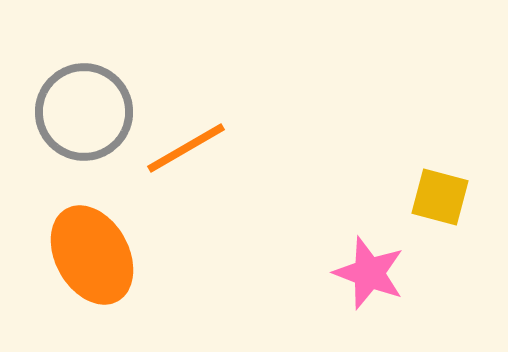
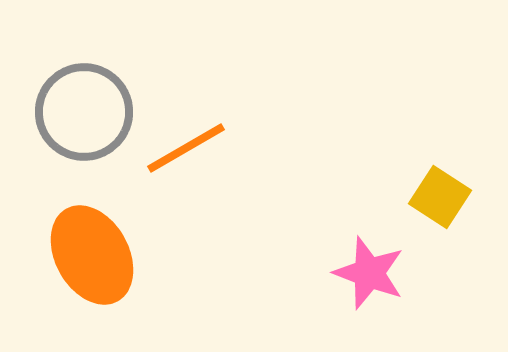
yellow square: rotated 18 degrees clockwise
